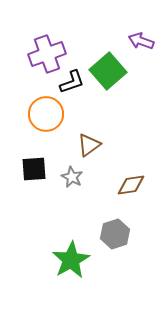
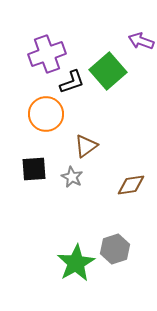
brown triangle: moved 3 px left, 1 px down
gray hexagon: moved 15 px down
green star: moved 5 px right, 3 px down
